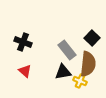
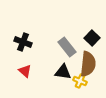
gray rectangle: moved 3 px up
black triangle: rotated 18 degrees clockwise
